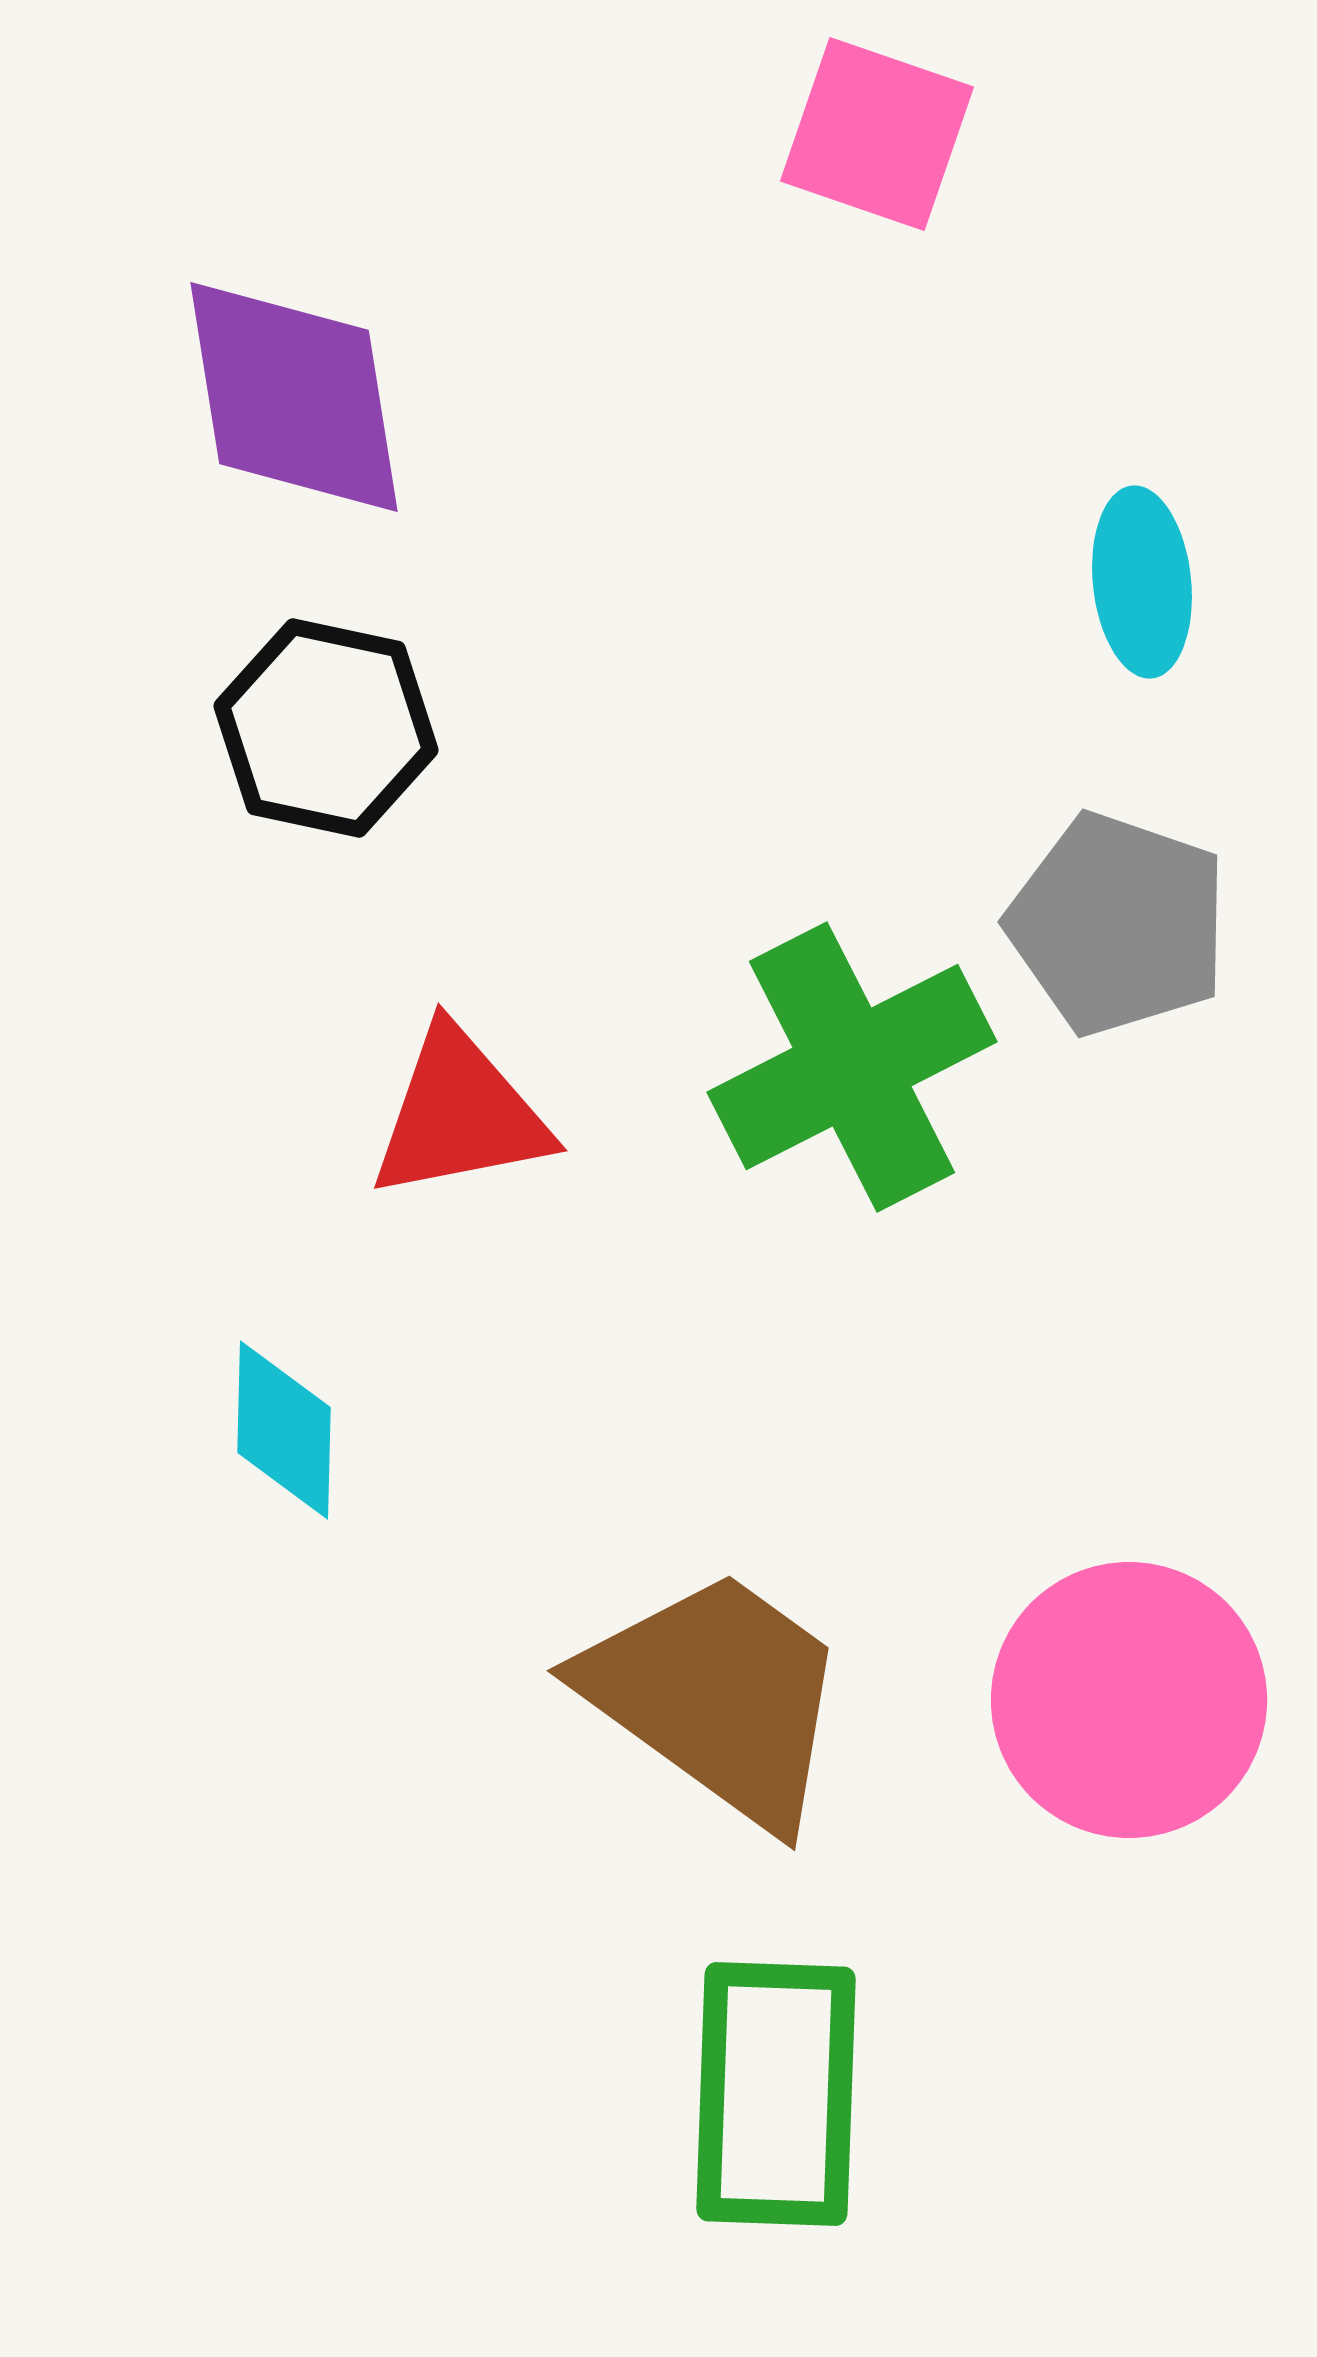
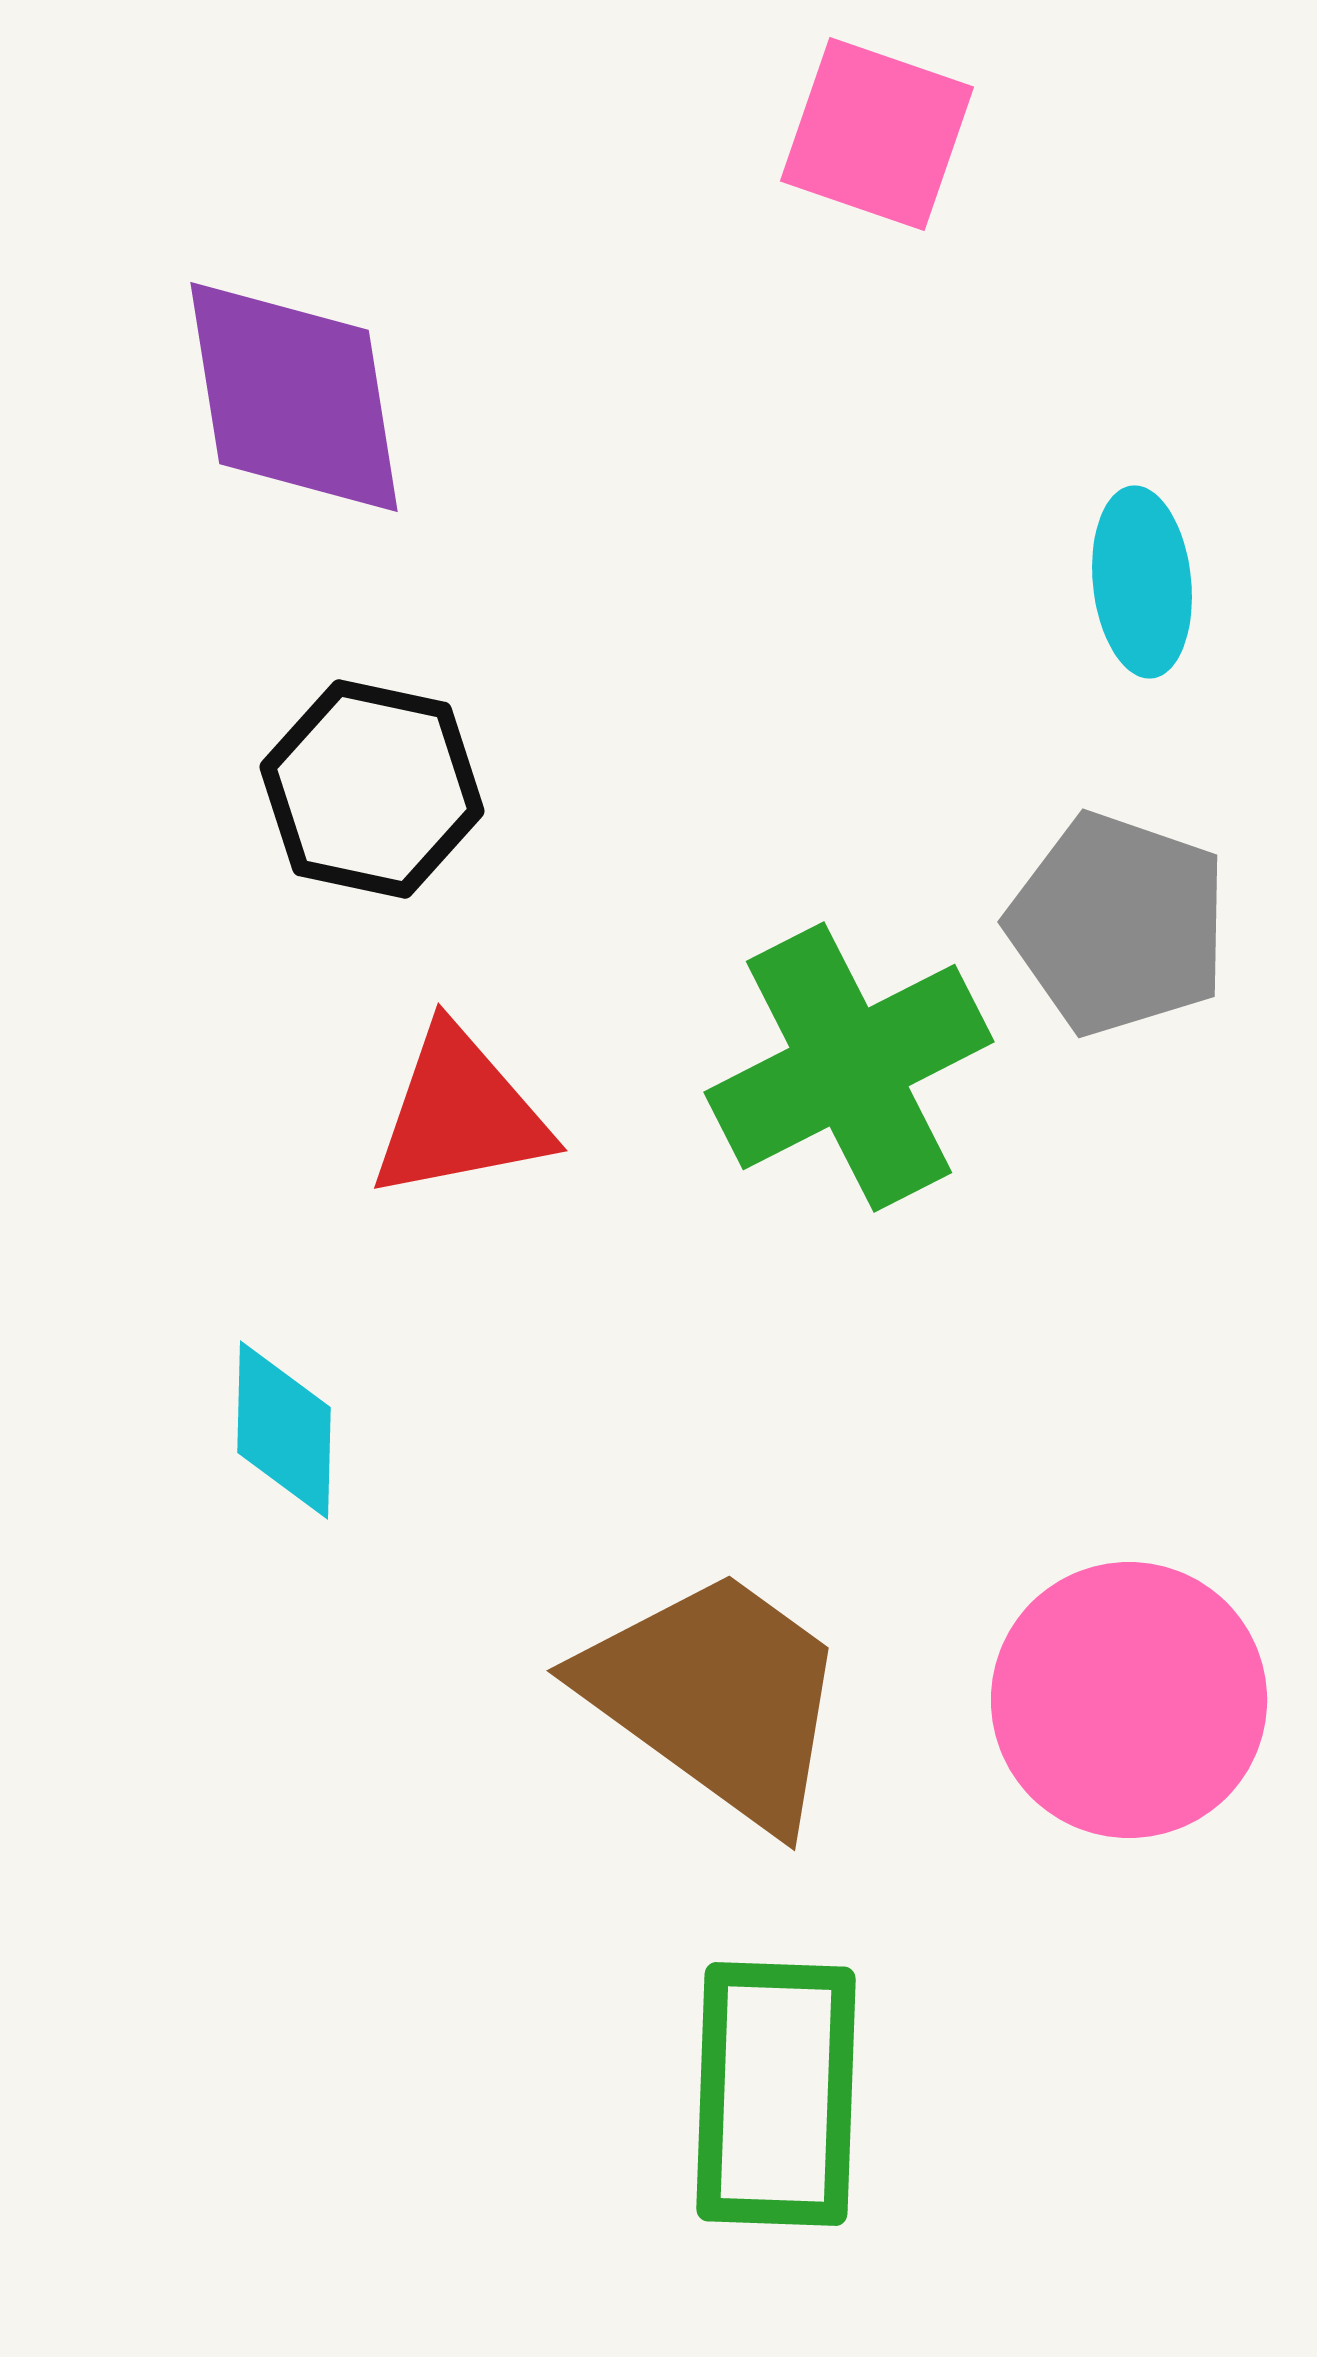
black hexagon: moved 46 px right, 61 px down
green cross: moved 3 px left
